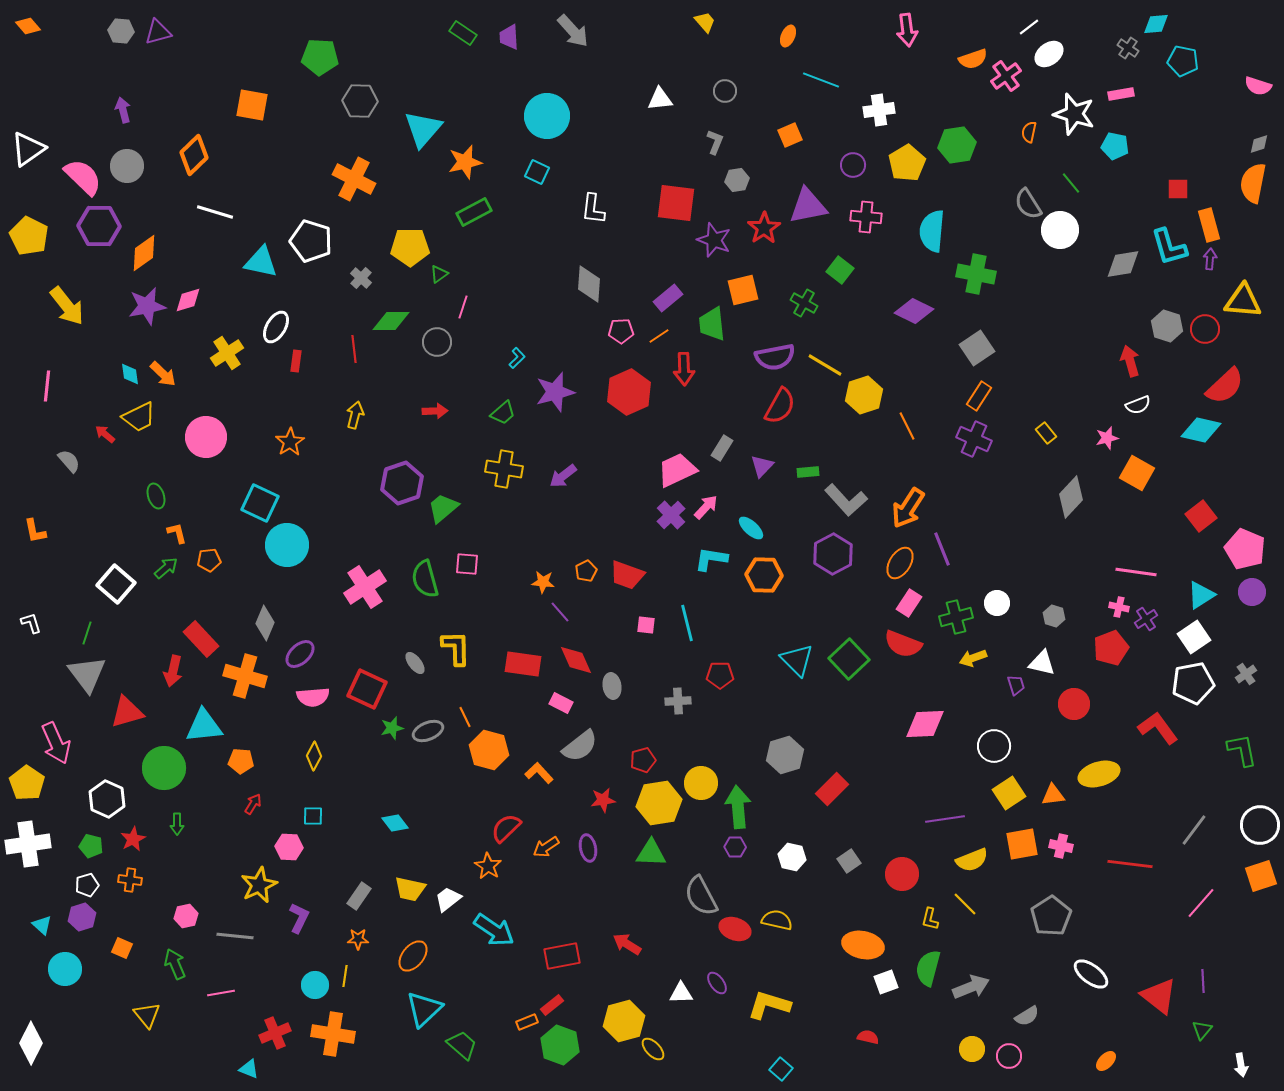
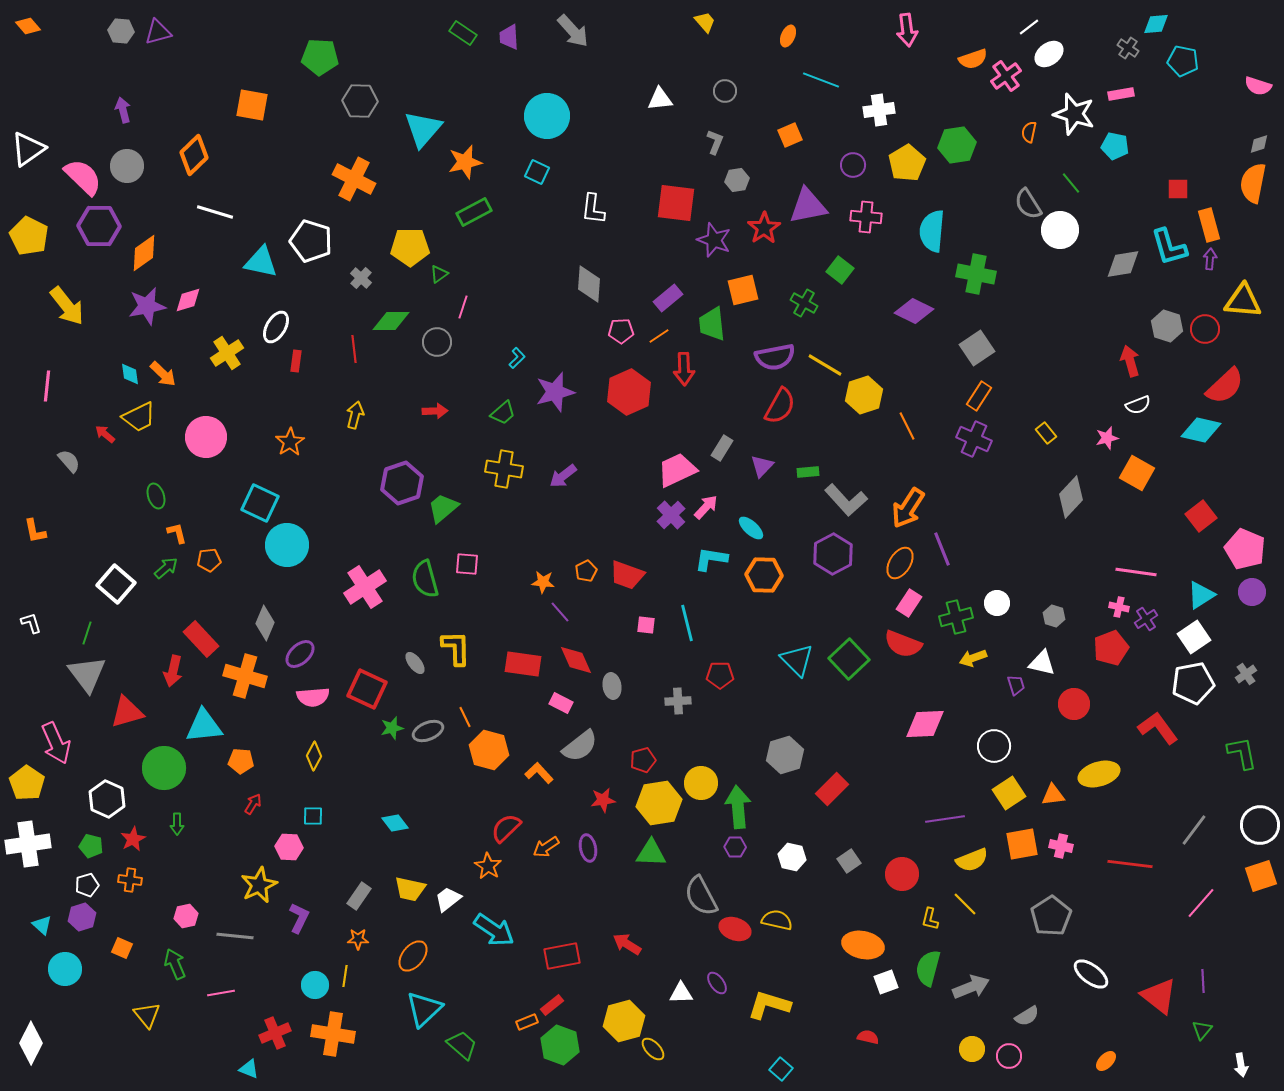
green L-shape at (1242, 750): moved 3 px down
